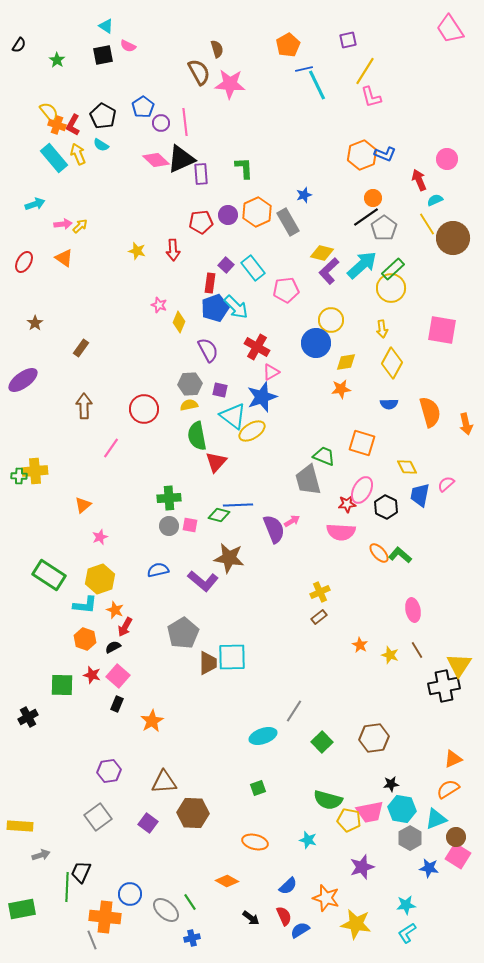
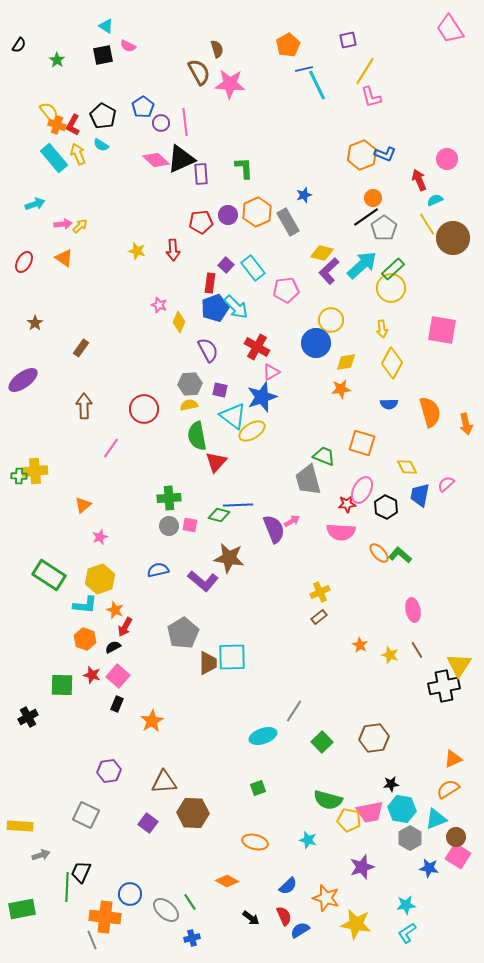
gray square at (98, 817): moved 12 px left, 2 px up; rotated 28 degrees counterclockwise
